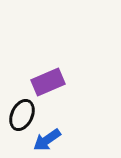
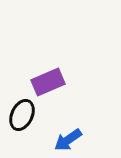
blue arrow: moved 21 px right
